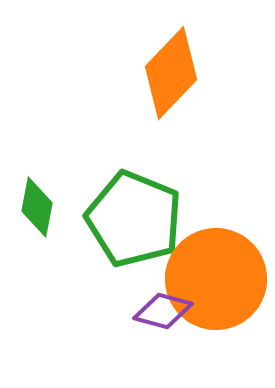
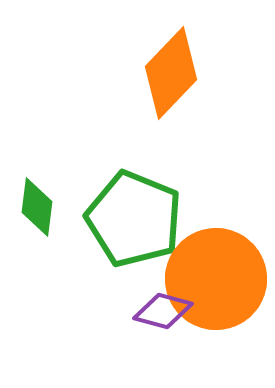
green diamond: rotated 4 degrees counterclockwise
